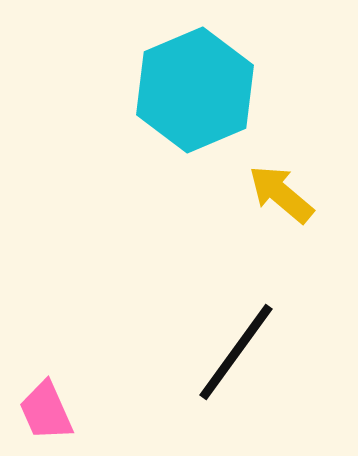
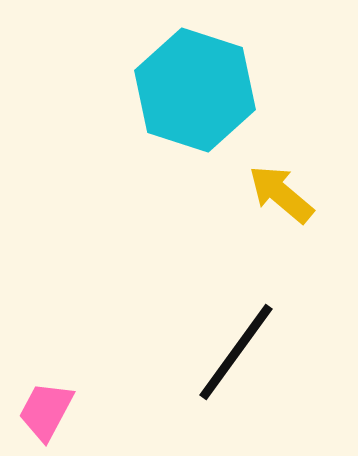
cyan hexagon: rotated 19 degrees counterclockwise
pink trapezoid: rotated 52 degrees clockwise
